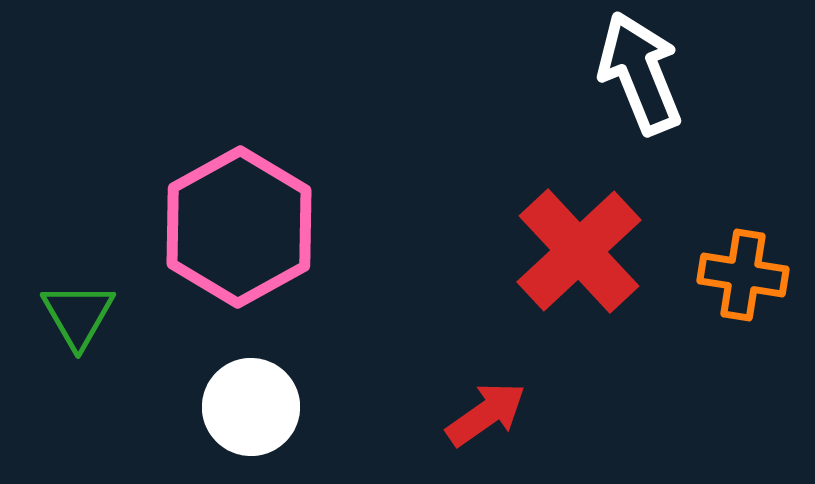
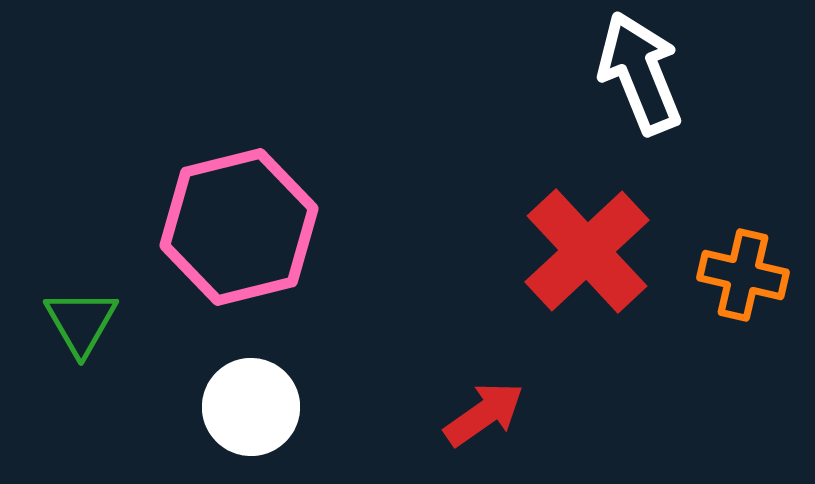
pink hexagon: rotated 15 degrees clockwise
red cross: moved 8 px right
orange cross: rotated 4 degrees clockwise
green triangle: moved 3 px right, 7 px down
red arrow: moved 2 px left
